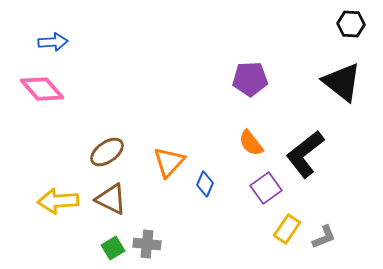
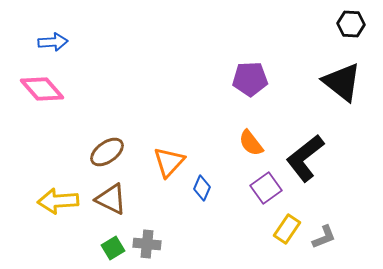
black L-shape: moved 4 px down
blue diamond: moved 3 px left, 4 px down
